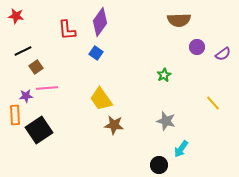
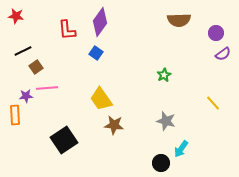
purple circle: moved 19 px right, 14 px up
black square: moved 25 px right, 10 px down
black circle: moved 2 px right, 2 px up
